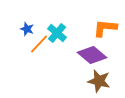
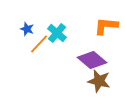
orange L-shape: moved 1 px right, 2 px up
purple diamond: moved 5 px down
